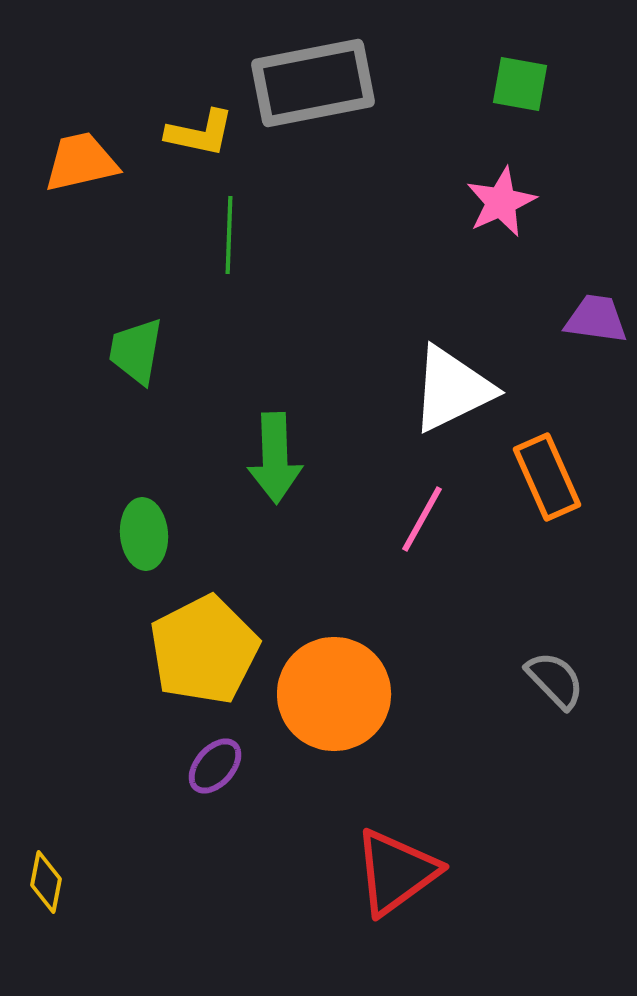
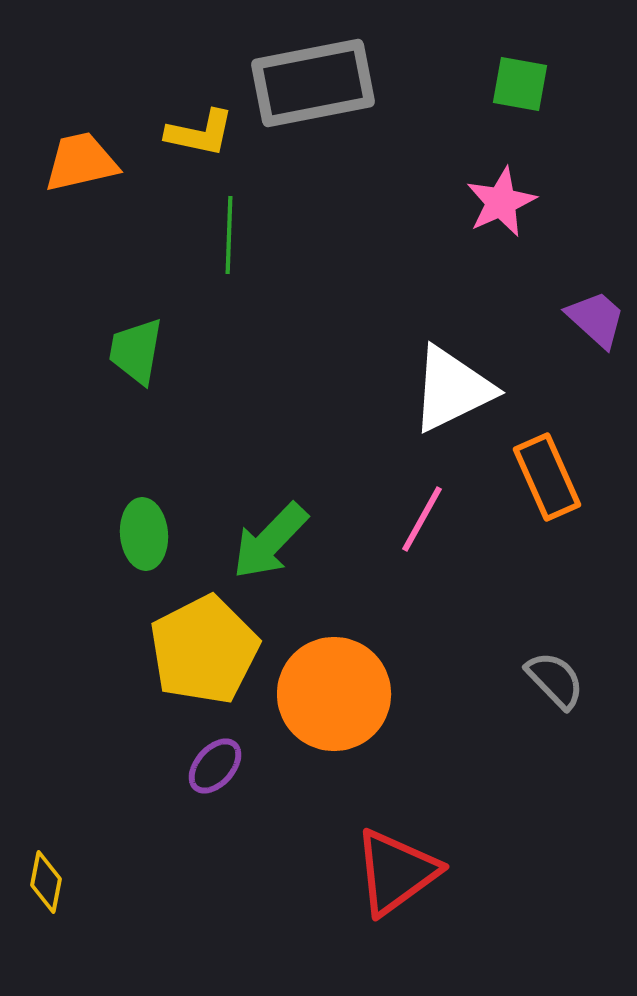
purple trapezoid: rotated 34 degrees clockwise
green arrow: moved 5 px left, 83 px down; rotated 46 degrees clockwise
